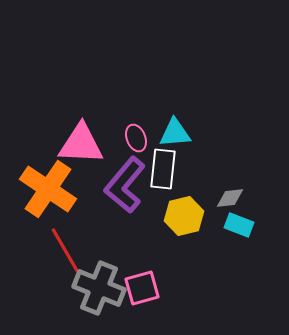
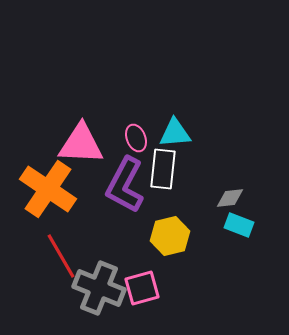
purple L-shape: rotated 12 degrees counterclockwise
yellow hexagon: moved 14 px left, 20 px down
red line: moved 4 px left, 6 px down
